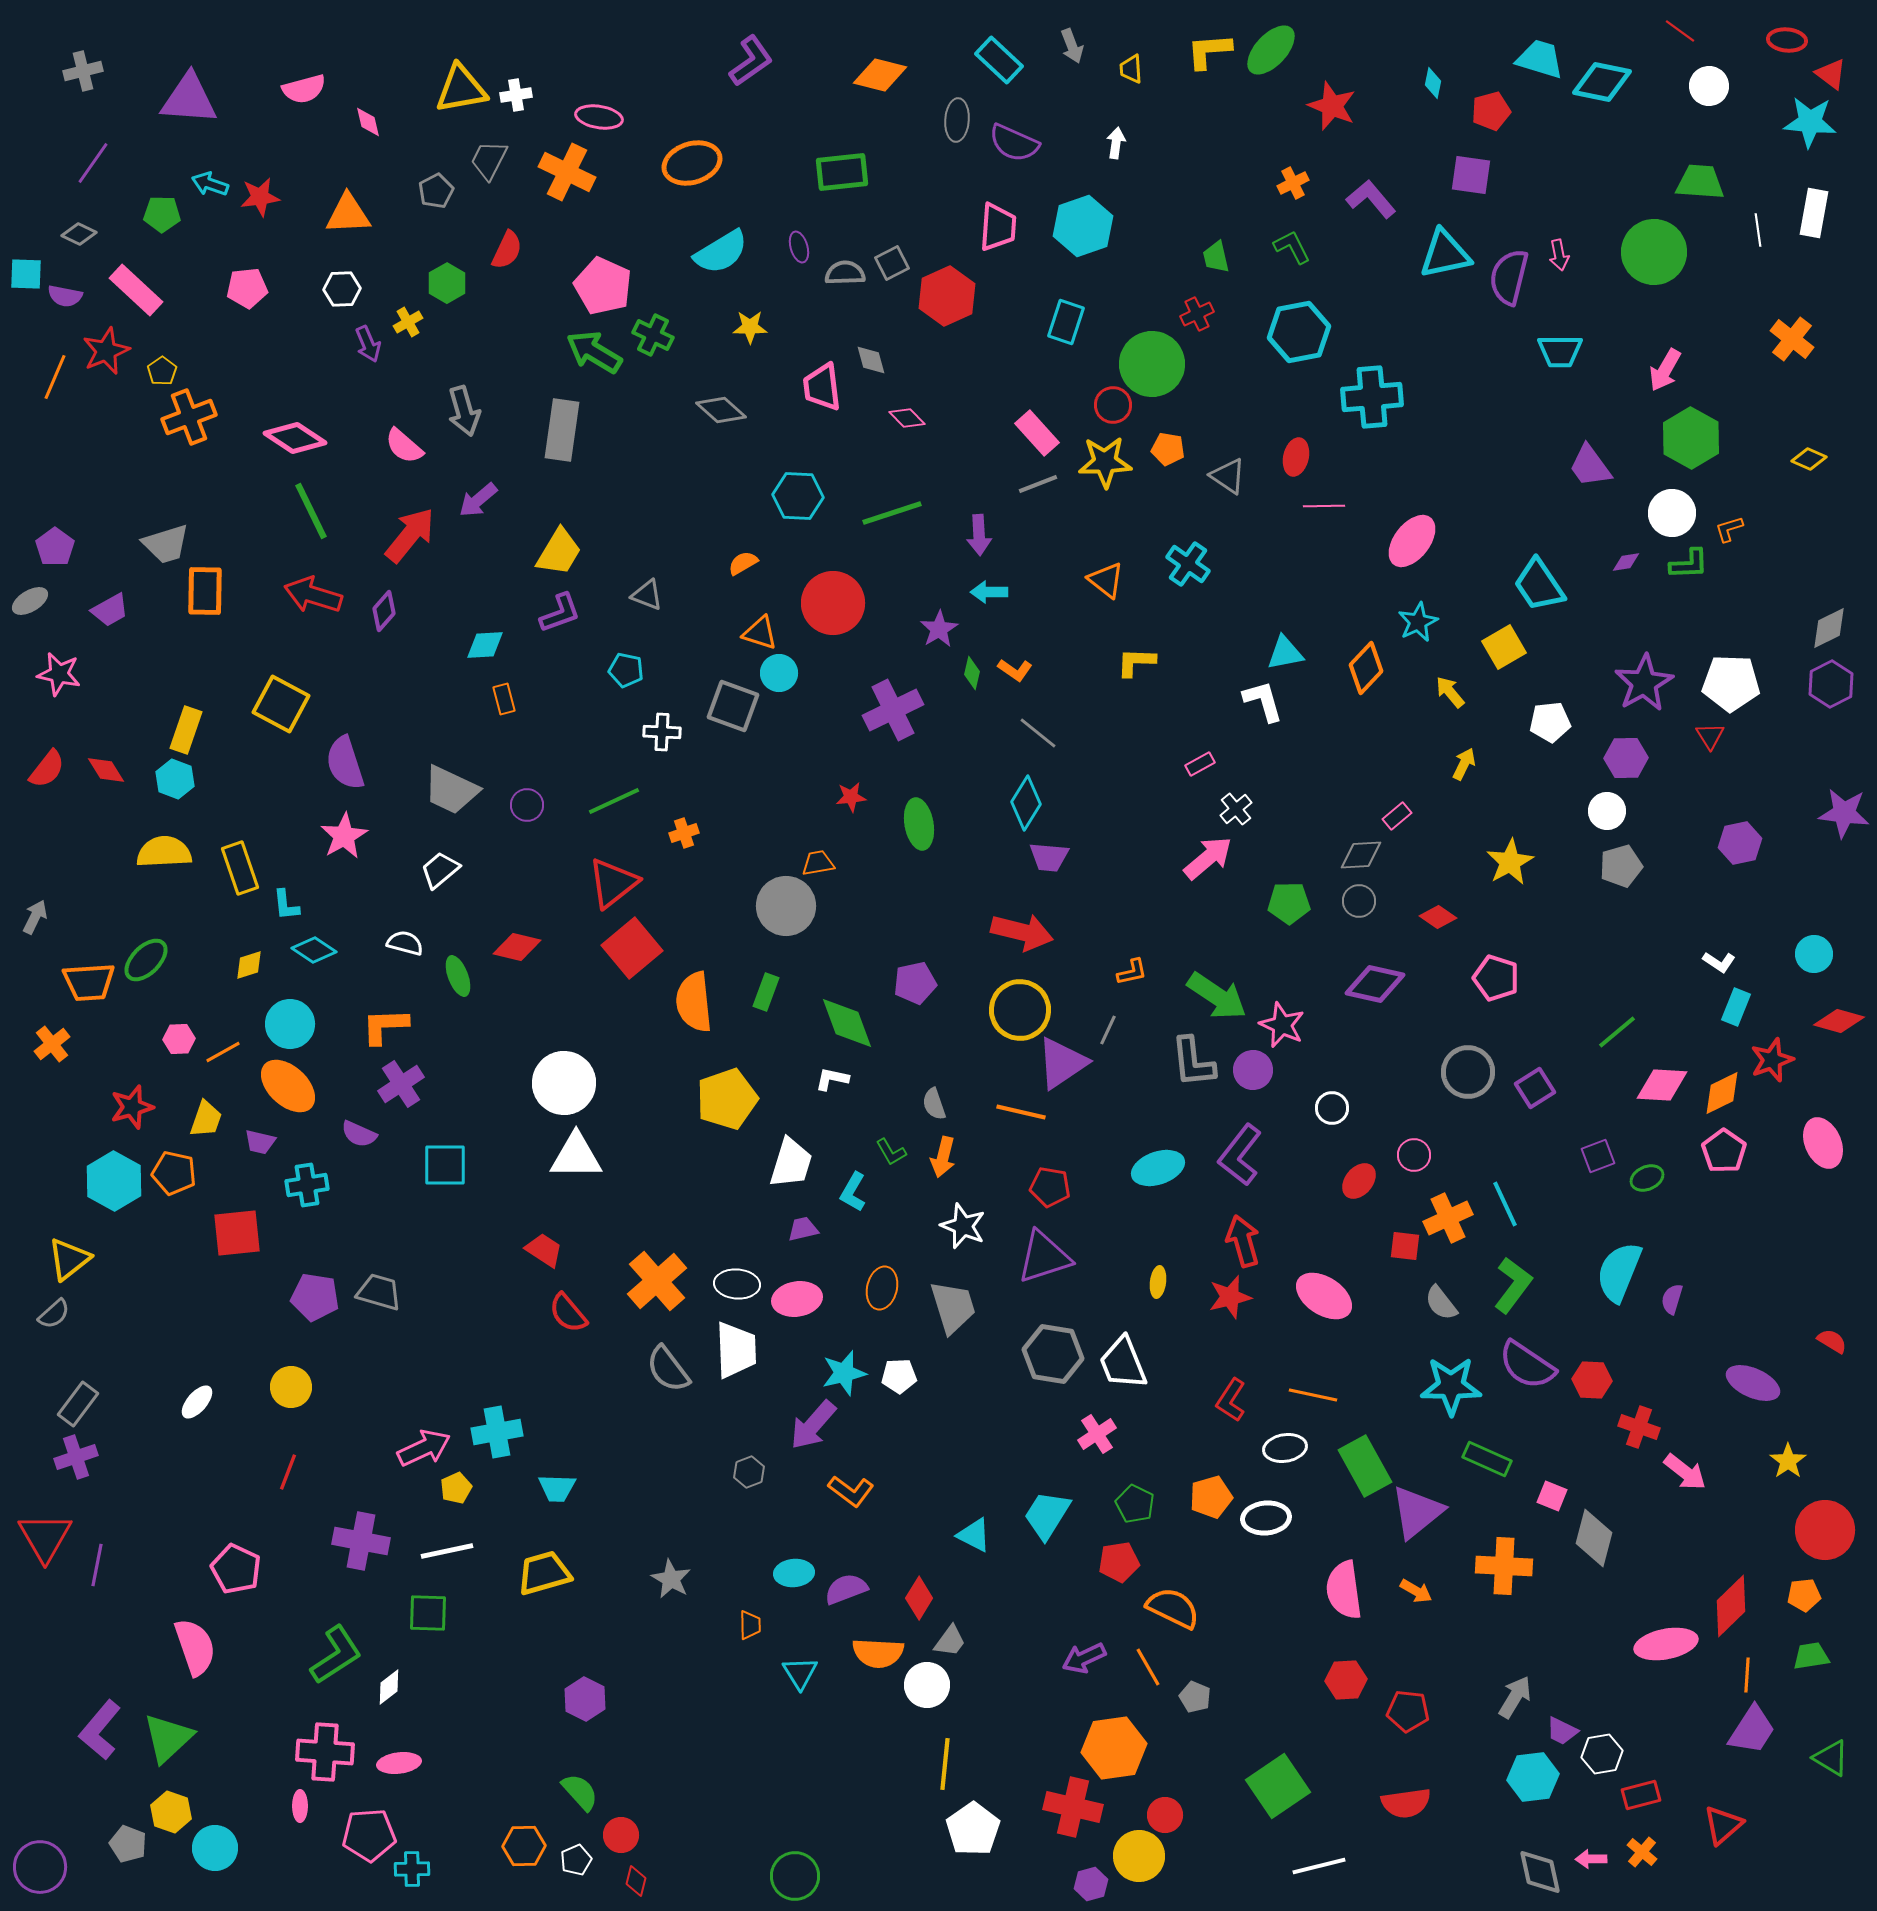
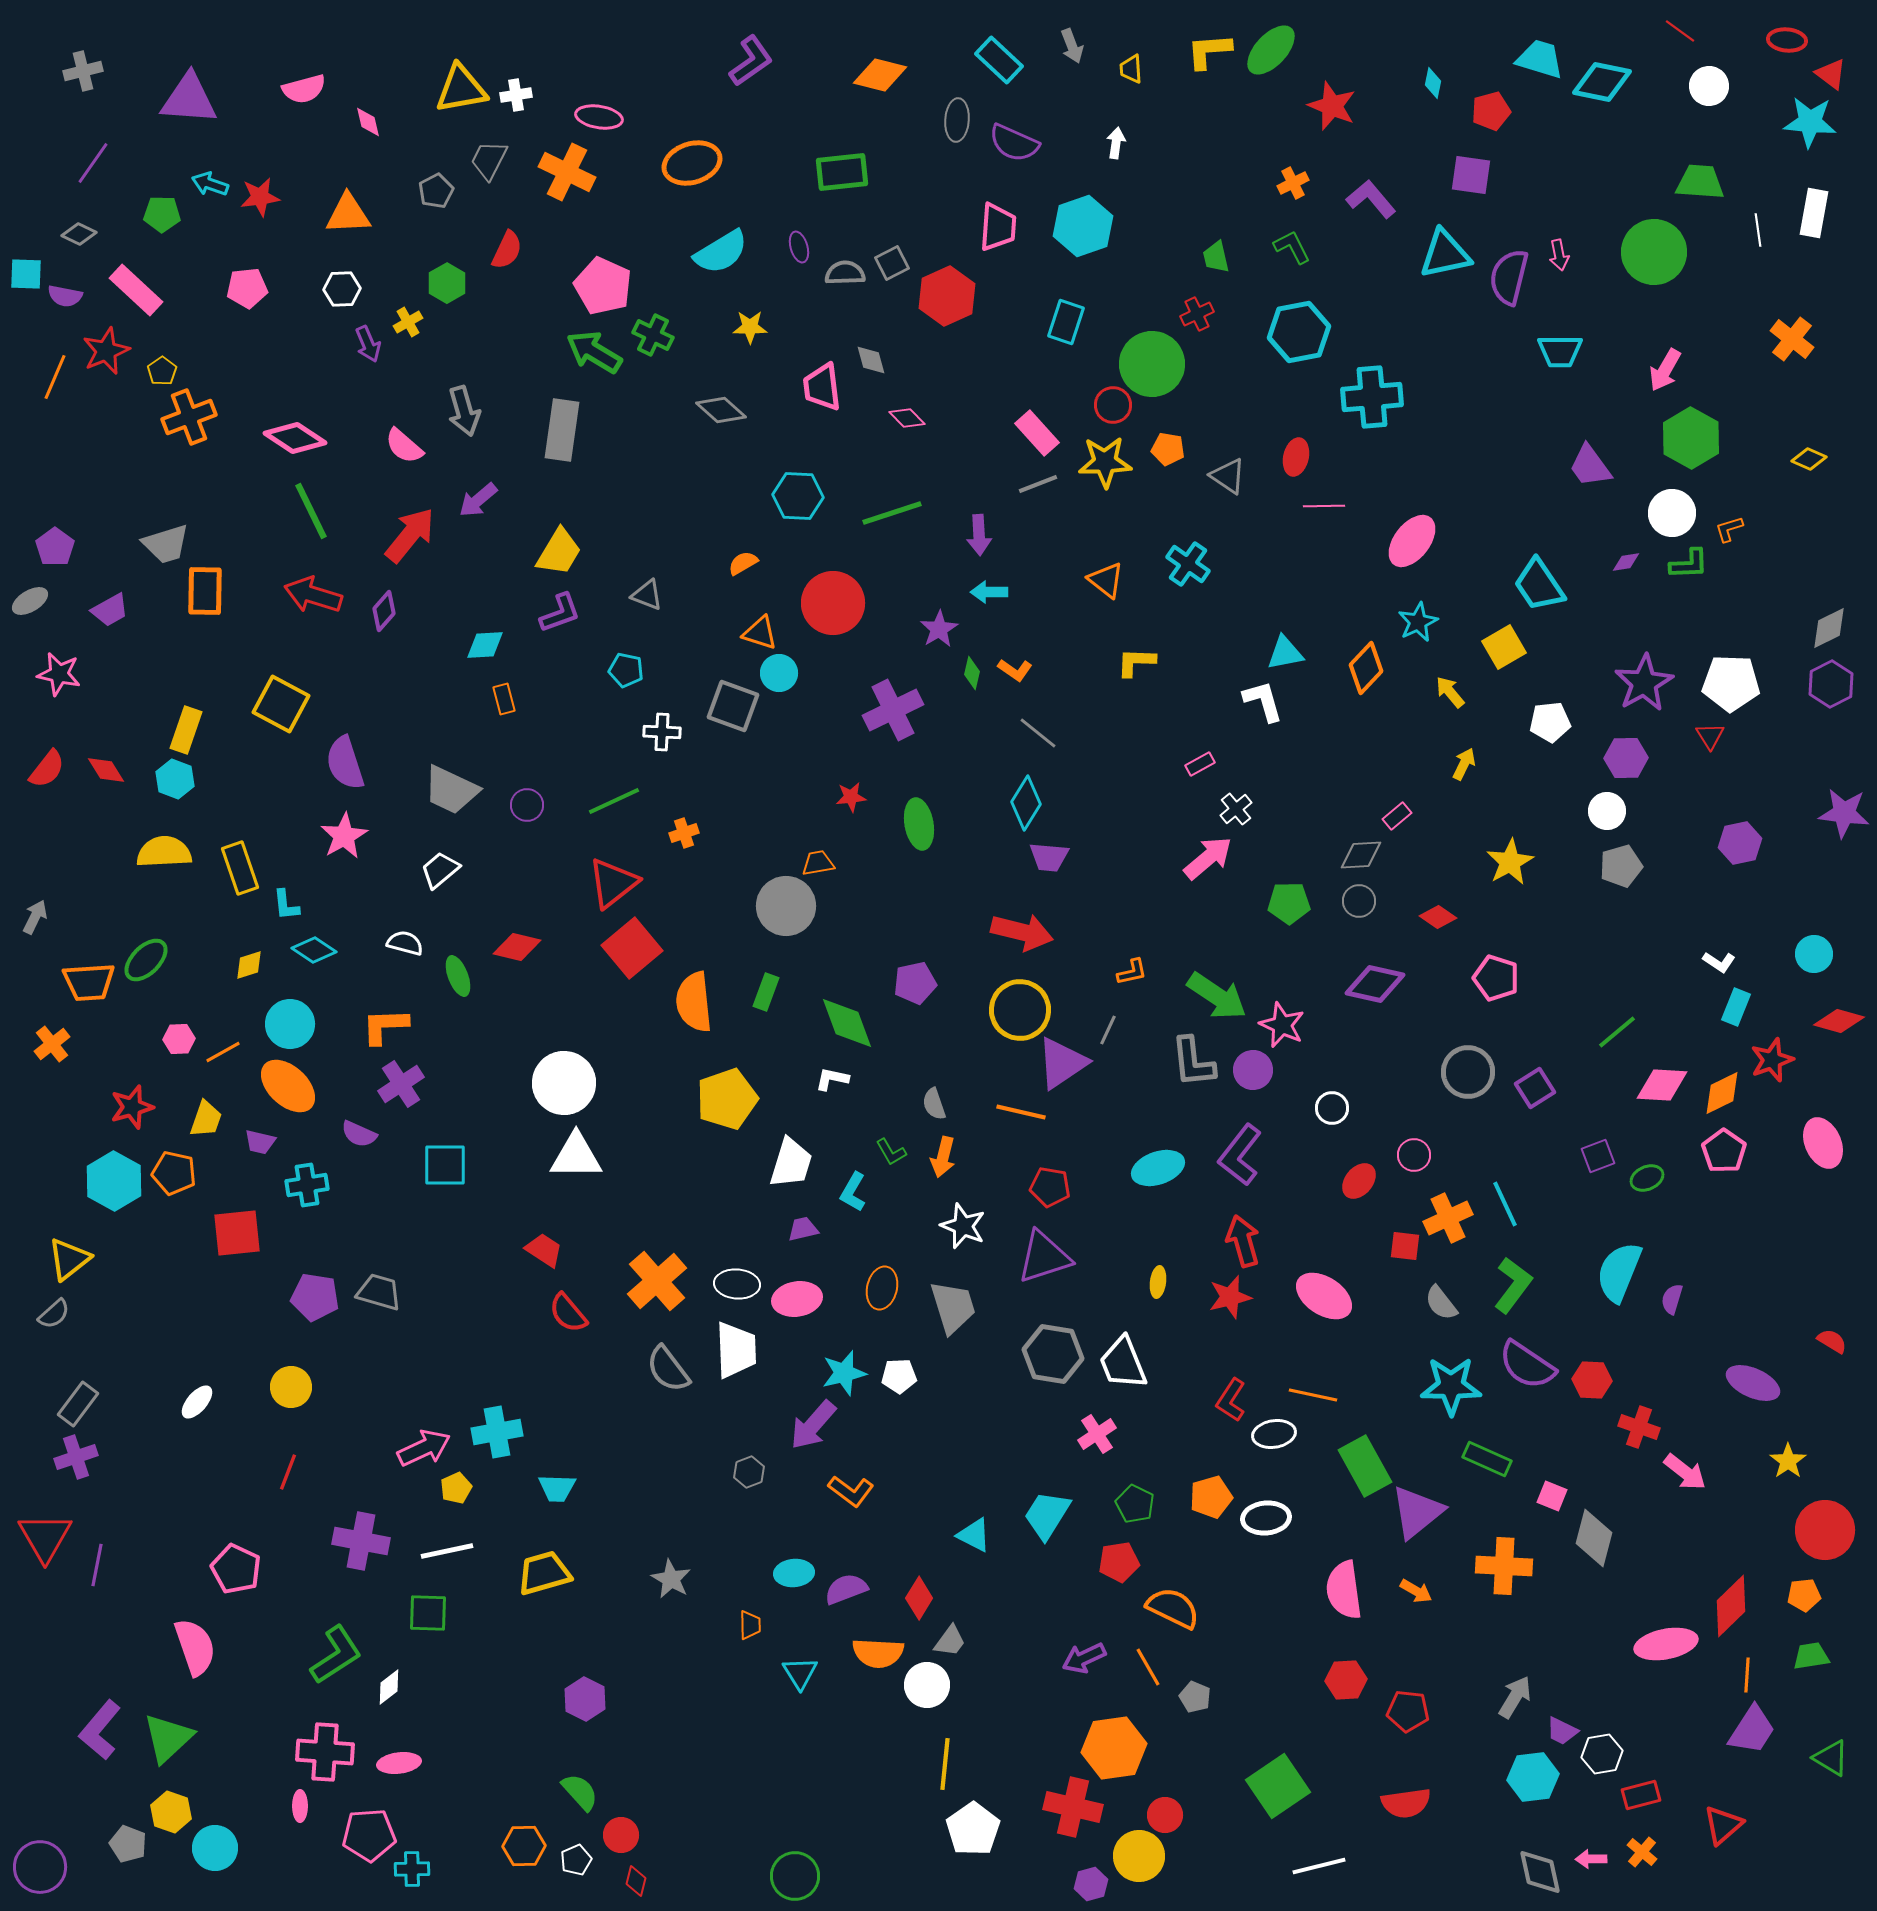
white ellipse at (1285, 1448): moved 11 px left, 14 px up
